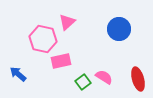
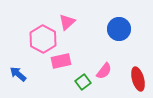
pink hexagon: rotated 16 degrees clockwise
pink semicircle: moved 6 px up; rotated 96 degrees clockwise
